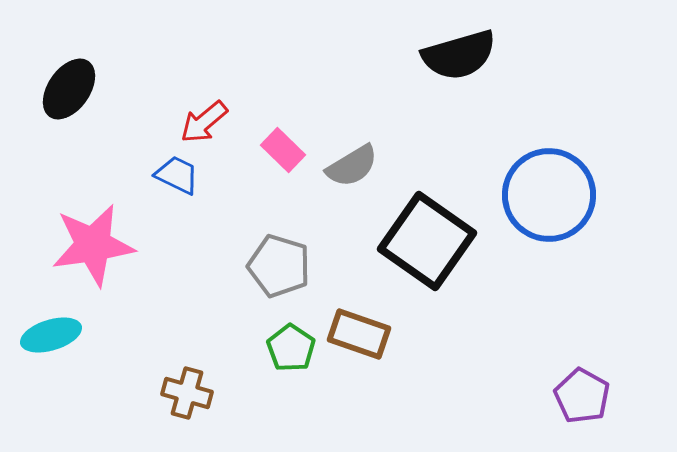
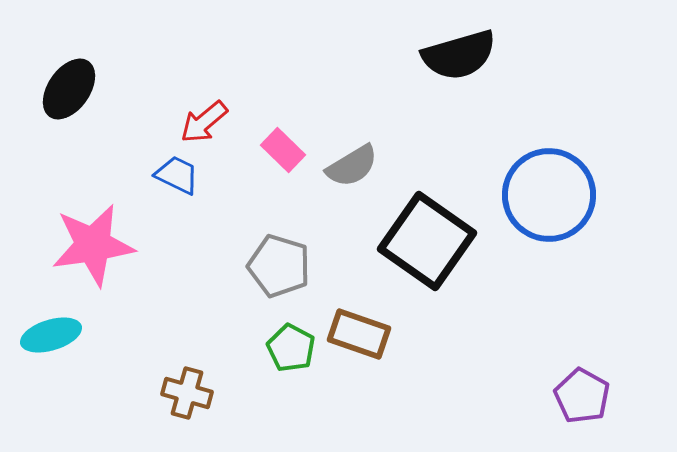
green pentagon: rotated 6 degrees counterclockwise
